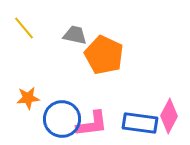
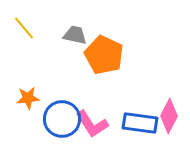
pink L-shape: rotated 64 degrees clockwise
